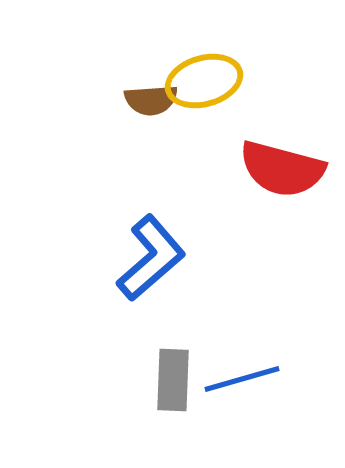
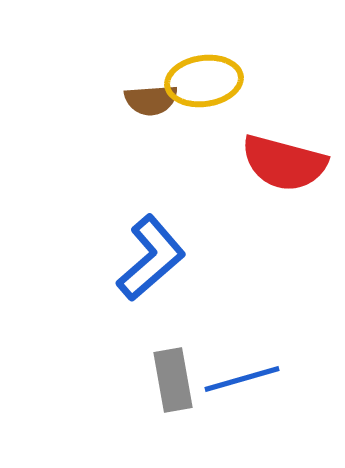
yellow ellipse: rotated 8 degrees clockwise
red semicircle: moved 2 px right, 6 px up
gray rectangle: rotated 12 degrees counterclockwise
